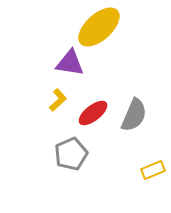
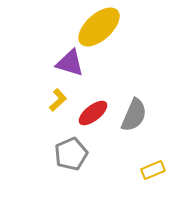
purple triangle: rotated 8 degrees clockwise
